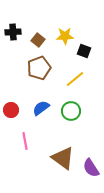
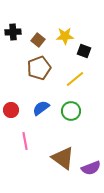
purple semicircle: rotated 78 degrees counterclockwise
